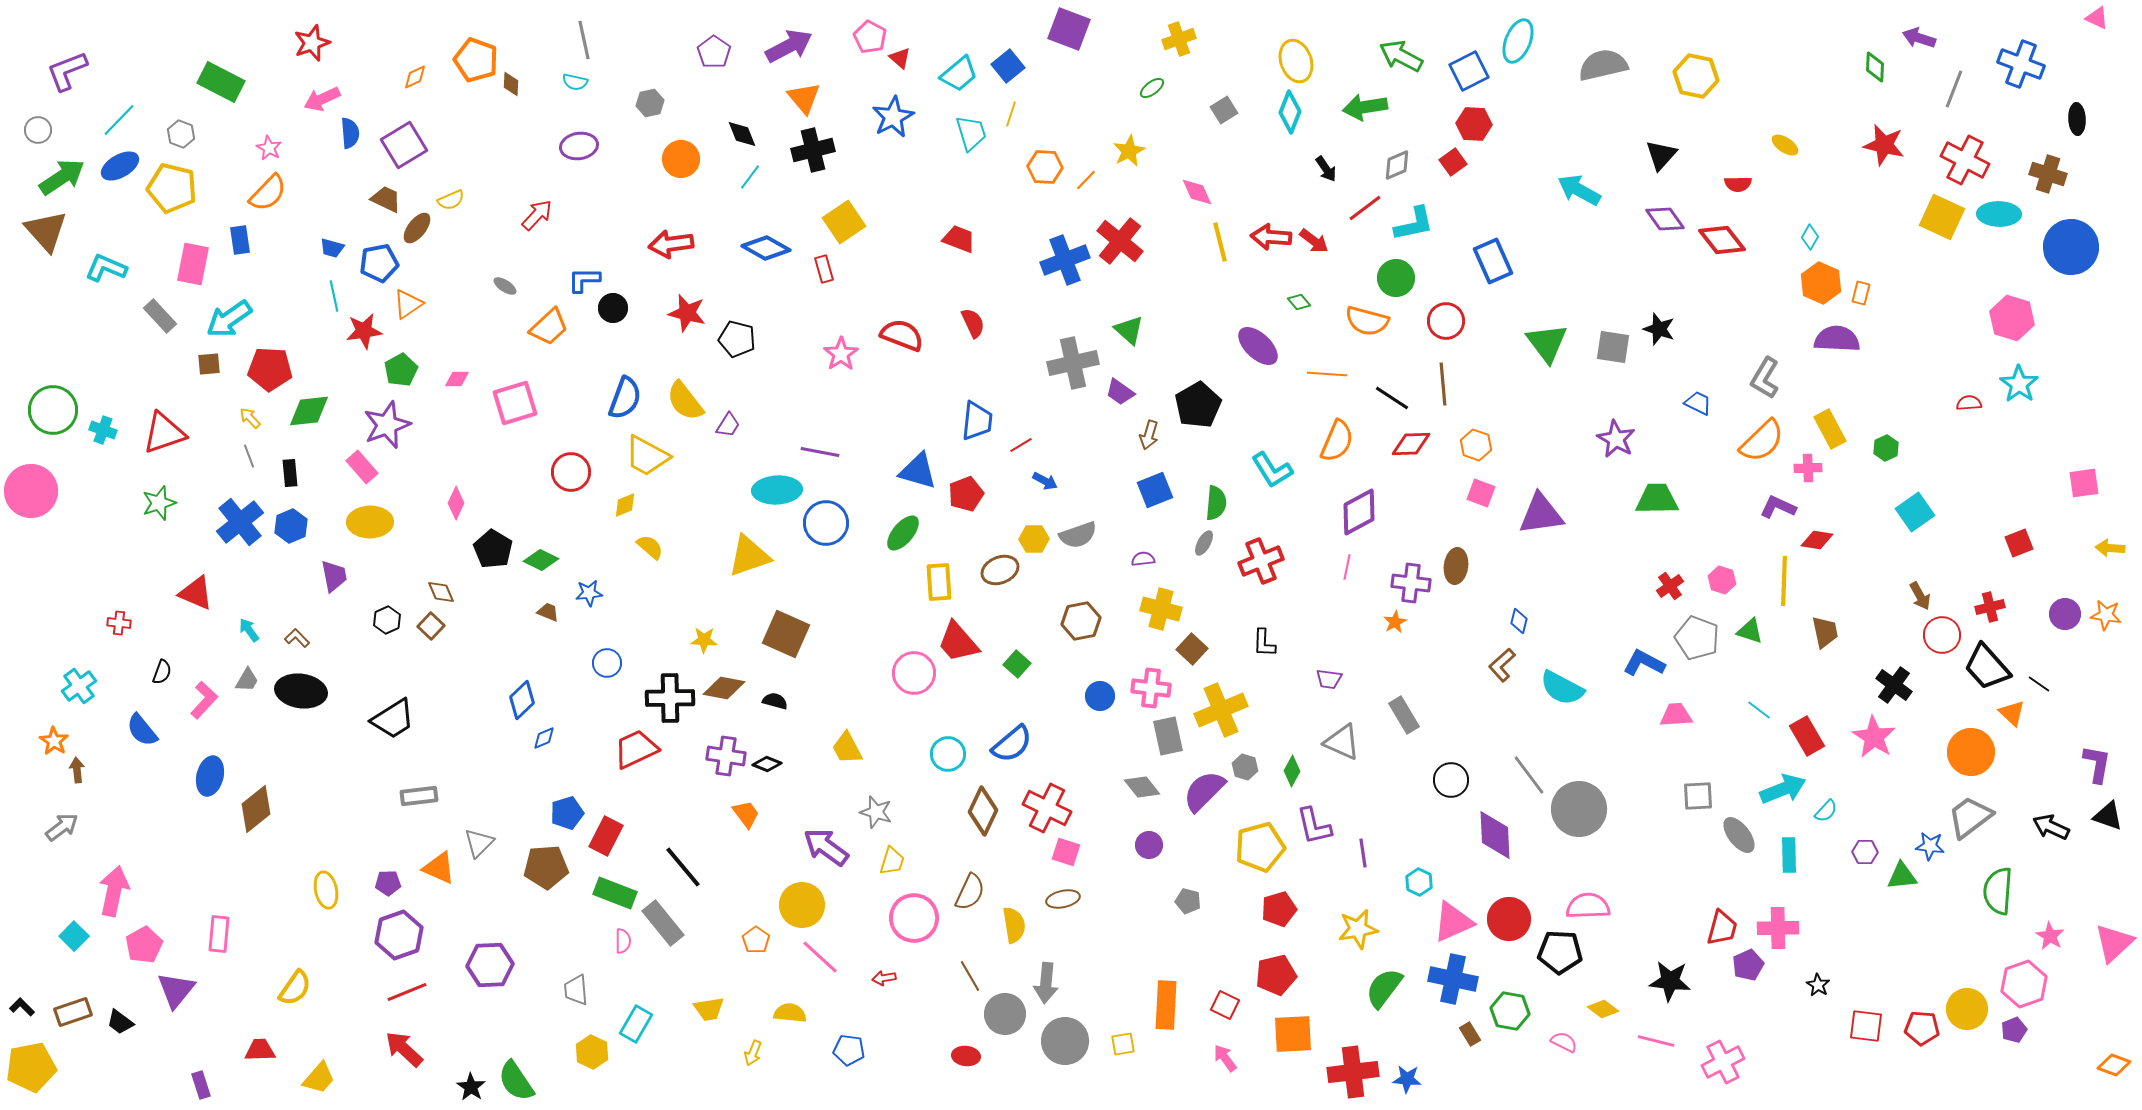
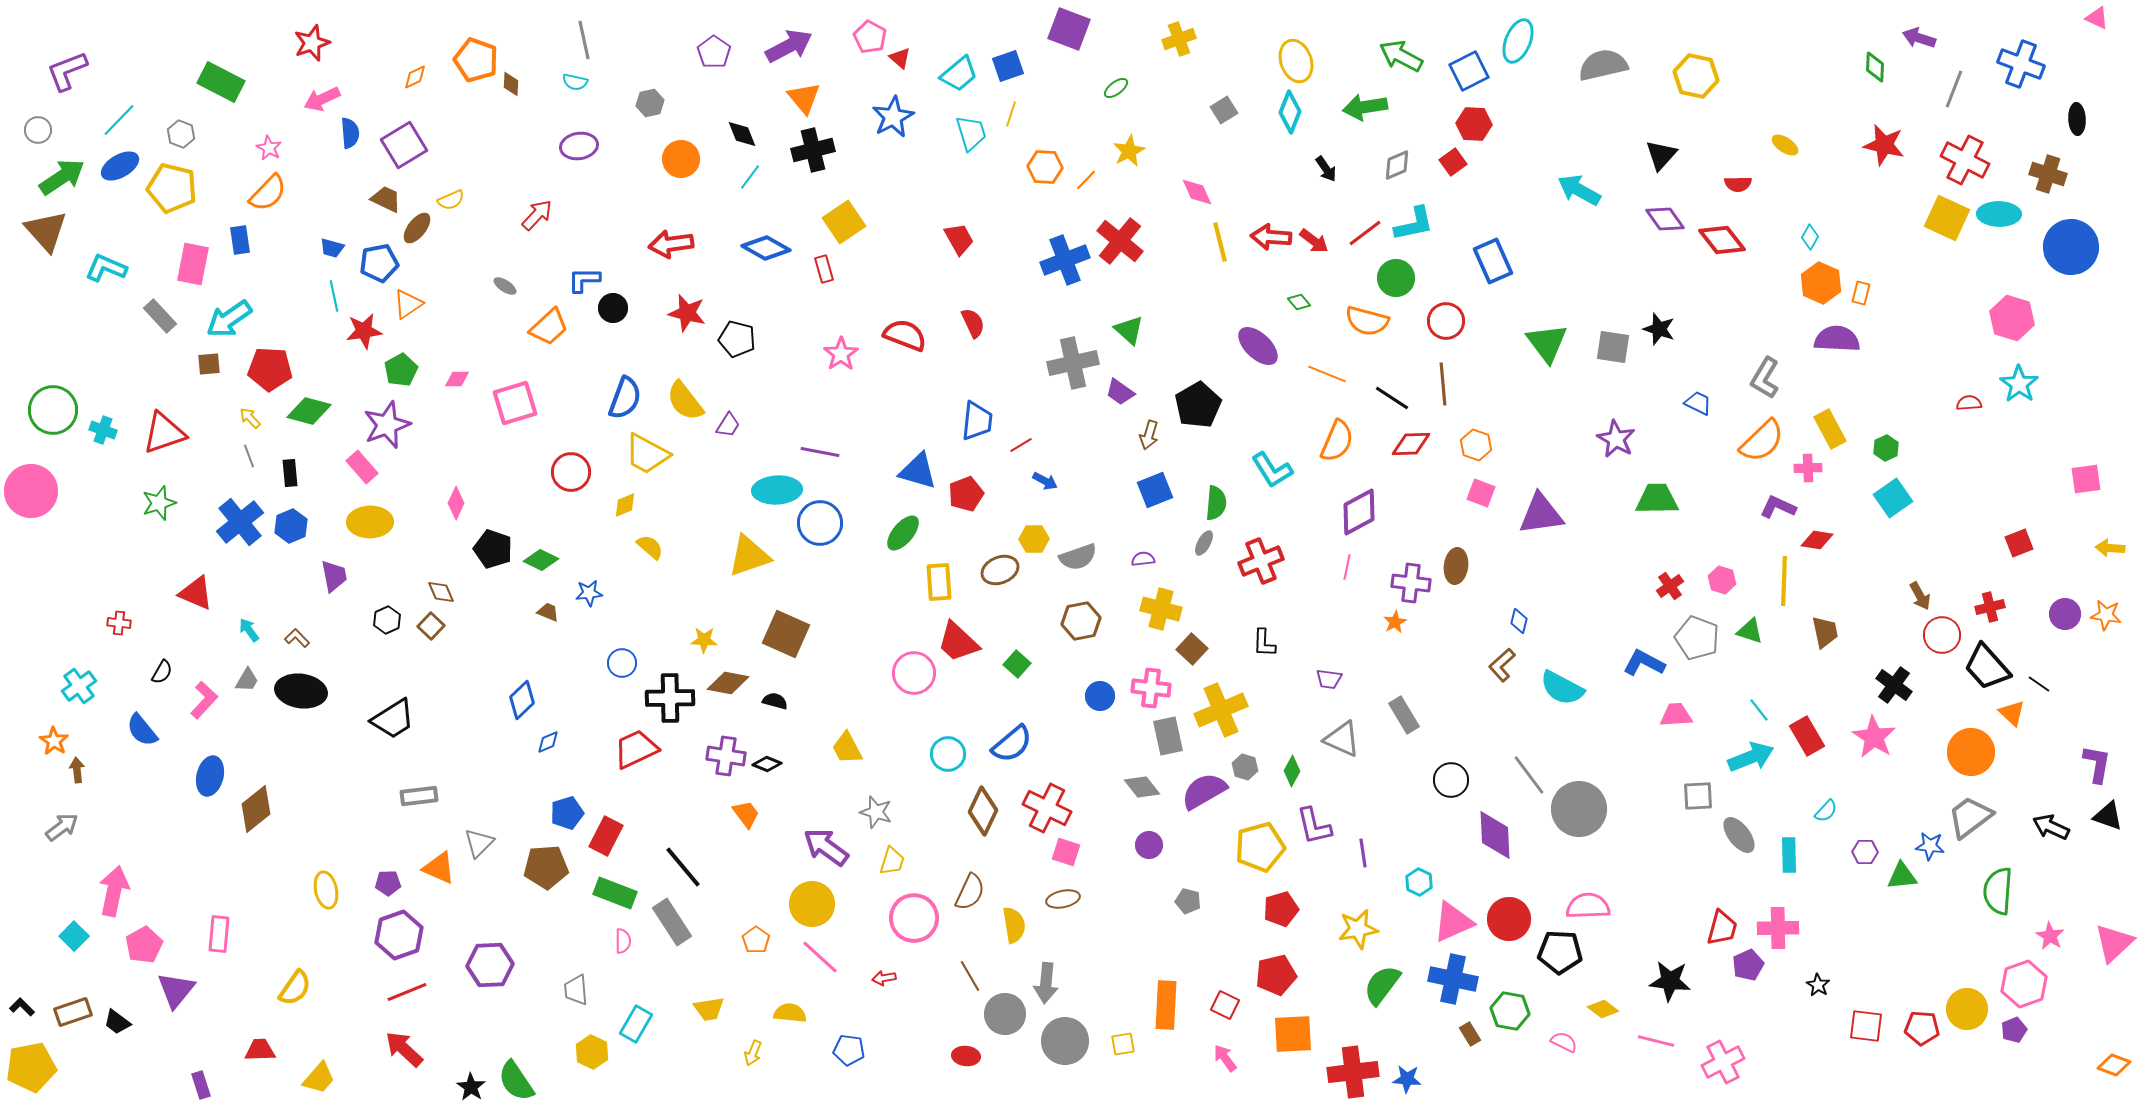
blue square at (1008, 66): rotated 20 degrees clockwise
green ellipse at (1152, 88): moved 36 px left
red line at (1365, 208): moved 25 px down
yellow square at (1942, 217): moved 5 px right, 1 px down
red trapezoid at (959, 239): rotated 40 degrees clockwise
red semicircle at (902, 335): moved 3 px right
orange line at (1327, 374): rotated 18 degrees clockwise
green diamond at (309, 411): rotated 21 degrees clockwise
yellow trapezoid at (647, 456): moved 2 px up
pink square at (2084, 483): moved 2 px right, 4 px up
cyan square at (1915, 512): moved 22 px left, 14 px up
blue circle at (826, 523): moved 6 px left
gray semicircle at (1078, 535): moved 22 px down
black pentagon at (493, 549): rotated 12 degrees counterclockwise
red trapezoid at (958, 642): rotated 6 degrees counterclockwise
blue circle at (607, 663): moved 15 px right
black semicircle at (162, 672): rotated 10 degrees clockwise
brown diamond at (724, 688): moved 4 px right, 5 px up
cyan line at (1759, 710): rotated 15 degrees clockwise
blue diamond at (544, 738): moved 4 px right, 4 px down
gray triangle at (1342, 742): moved 3 px up
cyan arrow at (1783, 789): moved 32 px left, 32 px up
purple semicircle at (1204, 791): rotated 15 degrees clockwise
yellow circle at (802, 905): moved 10 px right, 1 px up
red pentagon at (1279, 909): moved 2 px right
gray rectangle at (663, 923): moved 9 px right, 1 px up; rotated 6 degrees clockwise
green semicircle at (1384, 988): moved 2 px left, 3 px up
black trapezoid at (120, 1022): moved 3 px left
